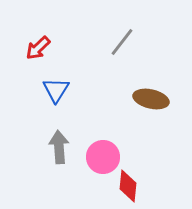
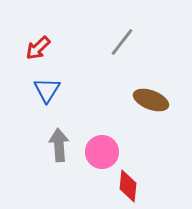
blue triangle: moved 9 px left
brown ellipse: moved 1 px down; rotated 8 degrees clockwise
gray arrow: moved 2 px up
pink circle: moved 1 px left, 5 px up
